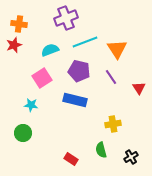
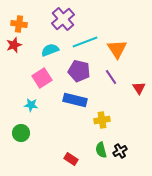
purple cross: moved 3 px left, 1 px down; rotated 20 degrees counterclockwise
yellow cross: moved 11 px left, 4 px up
green circle: moved 2 px left
black cross: moved 11 px left, 6 px up
